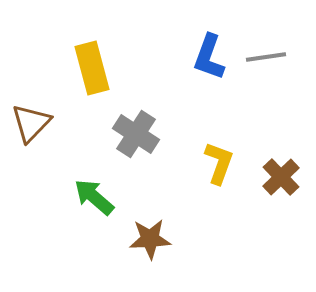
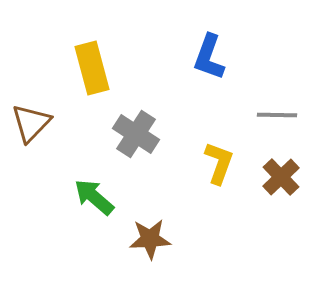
gray line: moved 11 px right, 58 px down; rotated 9 degrees clockwise
